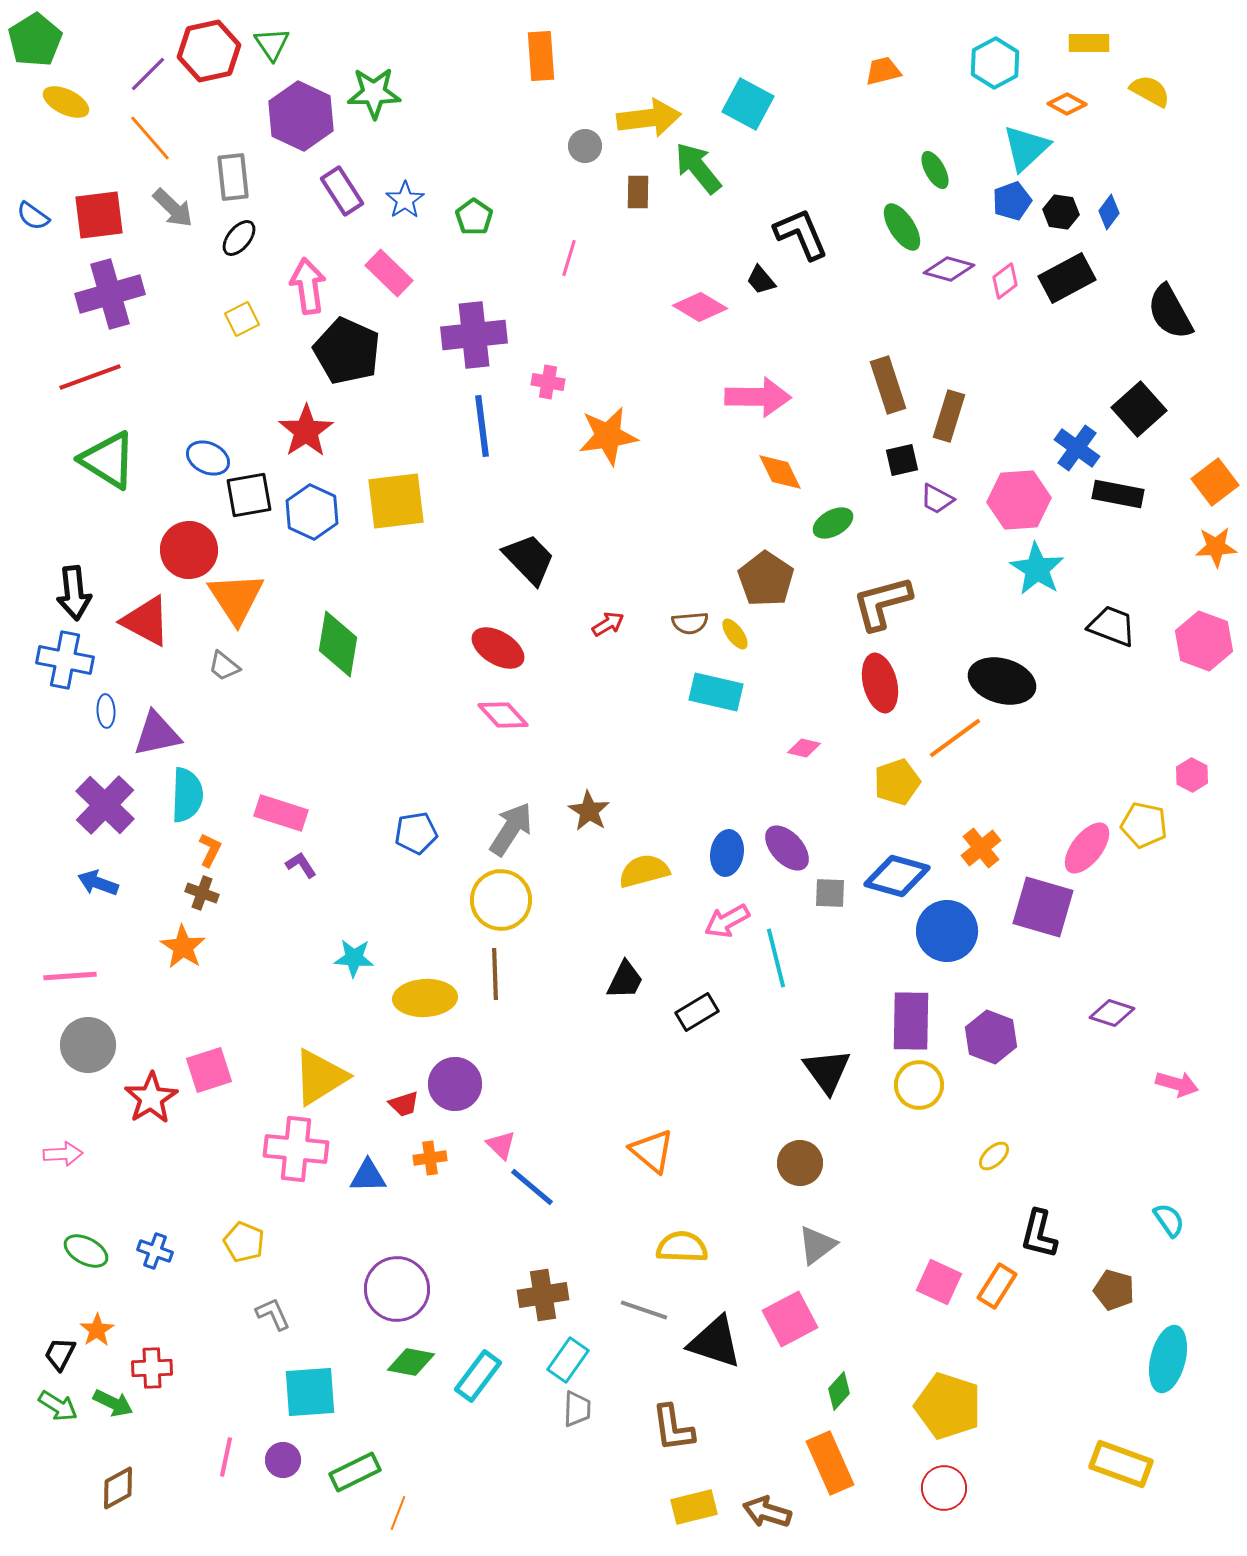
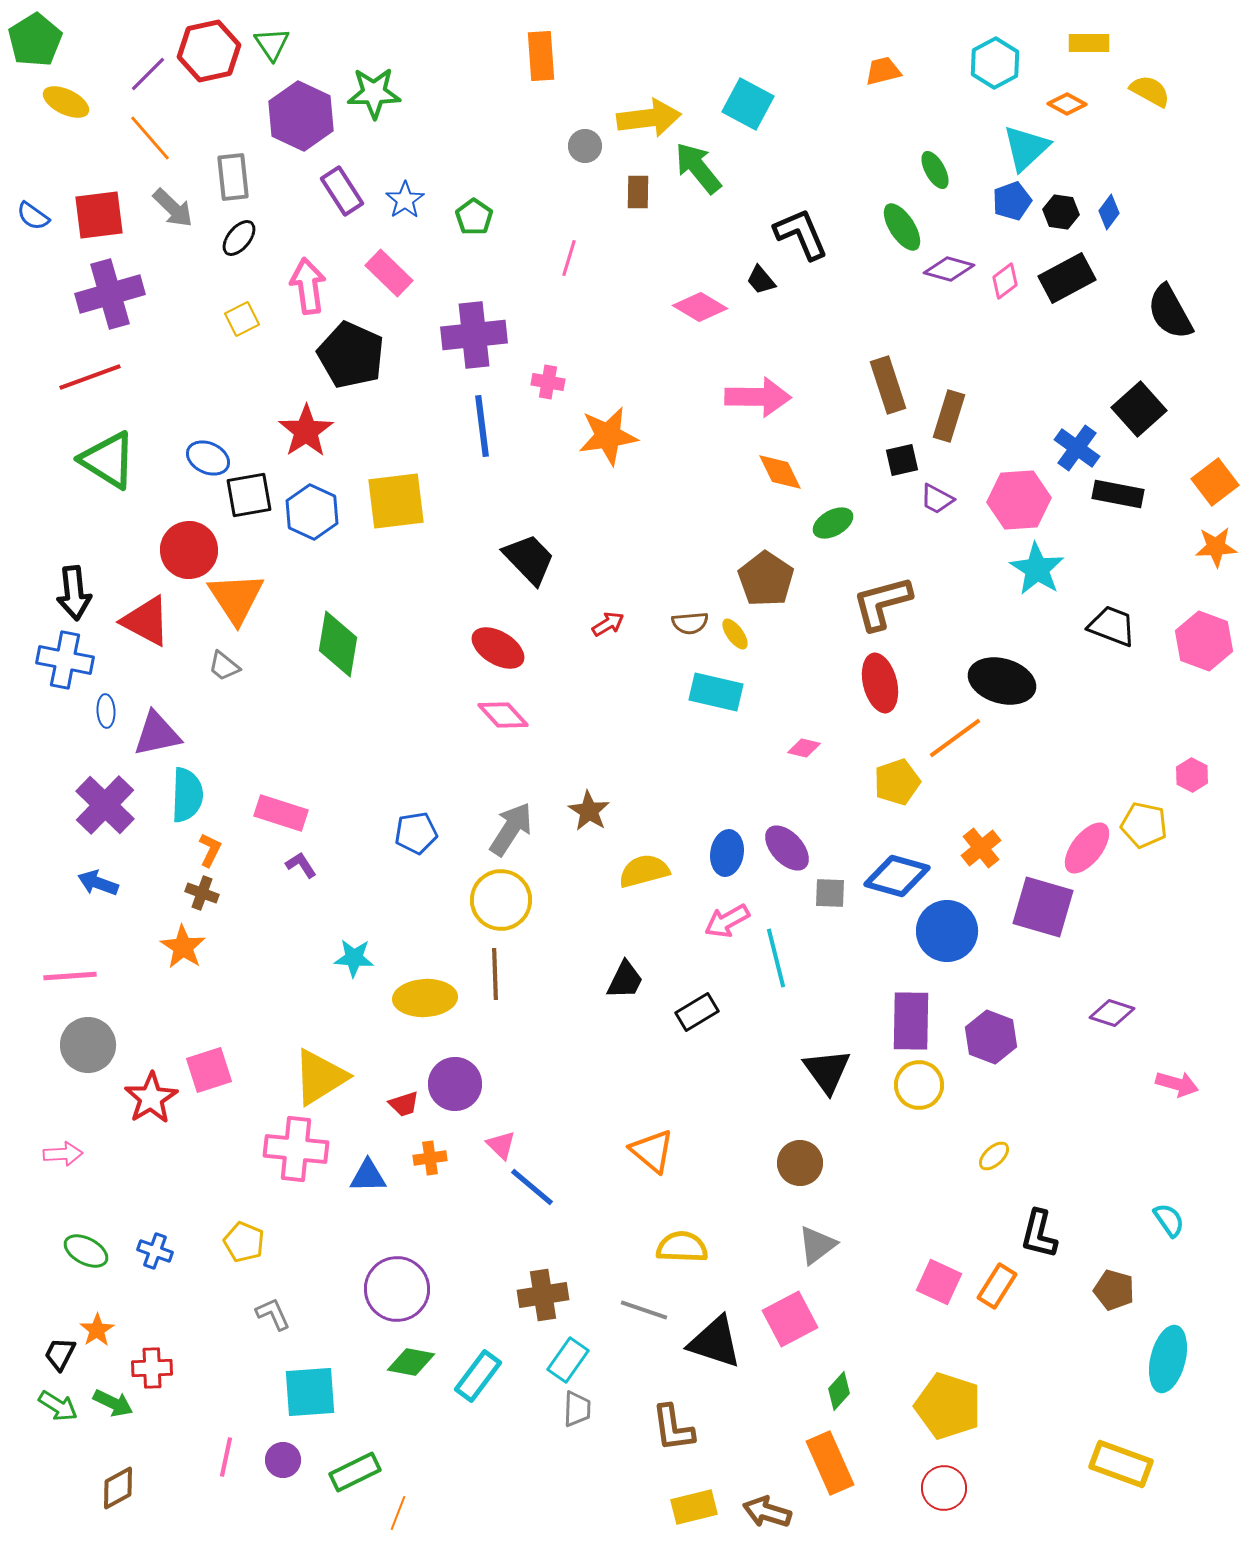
black pentagon at (347, 351): moved 4 px right, 4 px down
